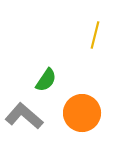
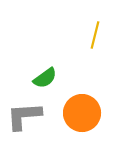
green semicircle: moved 1 px left, 2 px up; rotated 20 degrees clockwise
gray L-shape: rotated 45 degrees counterclockwise
